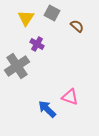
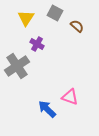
gray square: moved 3 px right
